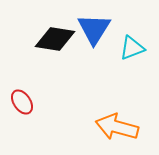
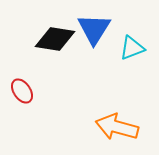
red ellipse: moved 11 px up
